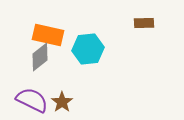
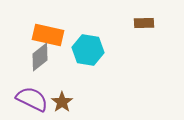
cyan hexagon: moved 1 px down; rotated 16 degrees clockwise
purple semicircle: moved 1 px up
